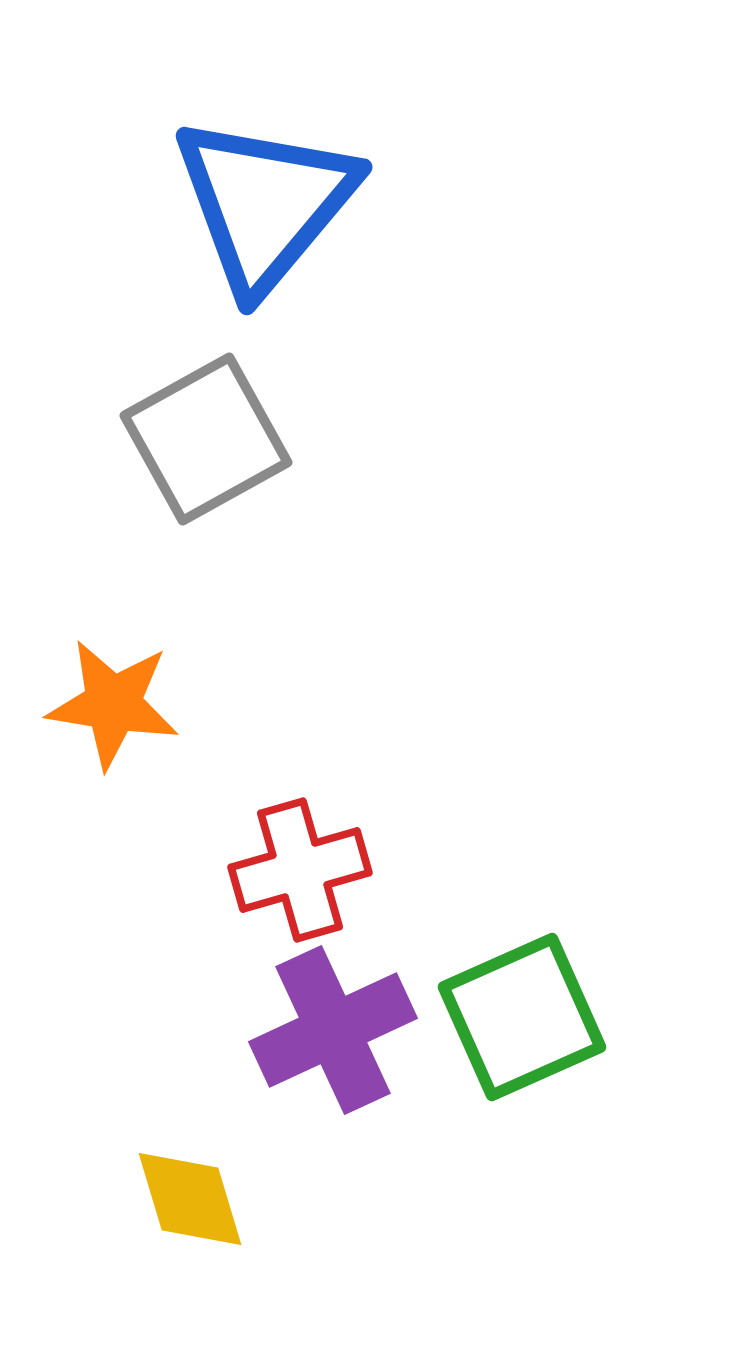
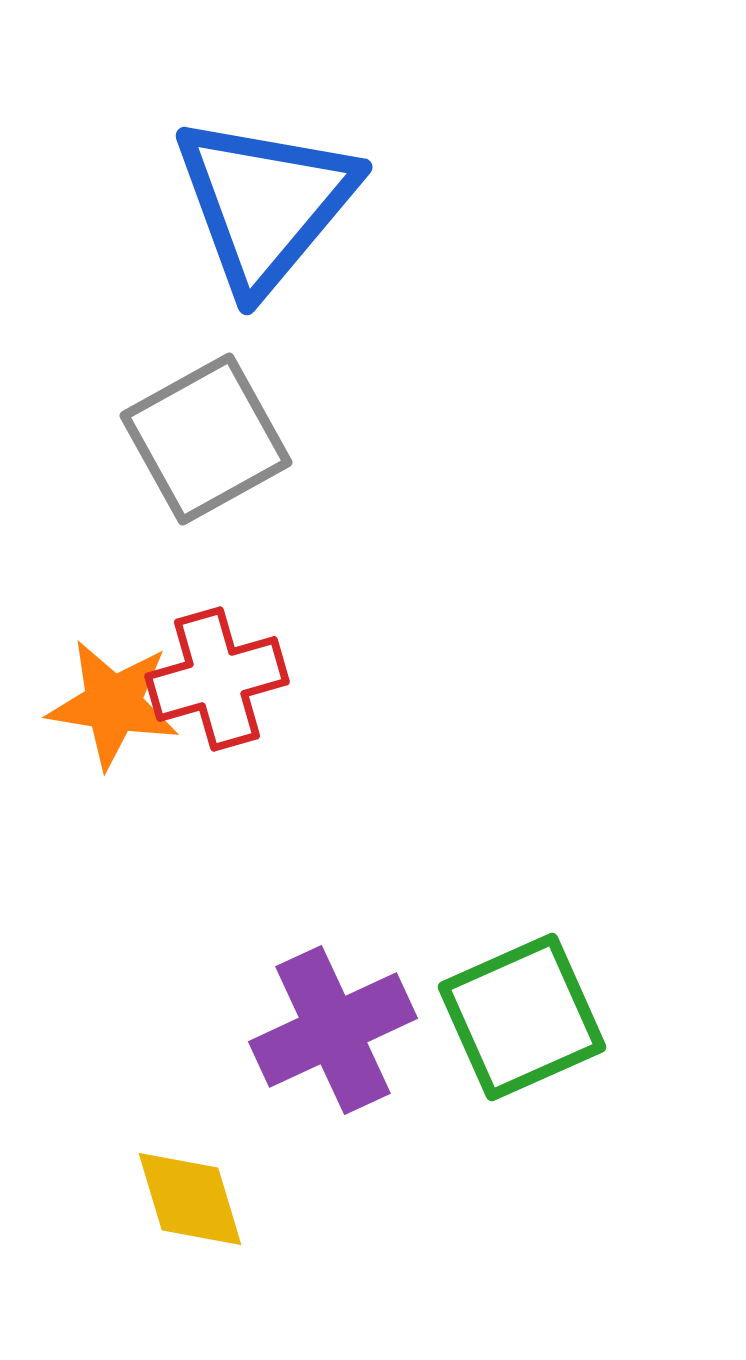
red cross: moved 83 px left, 191 px up
